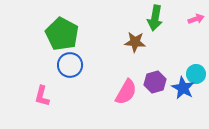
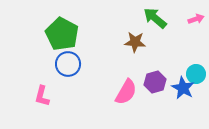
green arrow: rotated 120 degrees clockwise
blue circle: moved 2 px left, 1 px up
